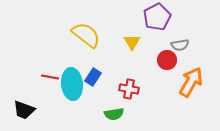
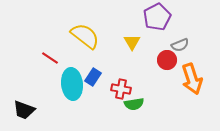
yellow semicircle: moved 1 px left, 1 px down
gray semicircle: rotated 12 degrees counterclockwise
red line: moved 19 px up; rotated 24 degrees clockwise
orange arrow: moved 1 px right, 3 px up; rotated 132 degrees clockwise
red cross: moved 8 px left
green semicircle: moved 20 px right, 10 px up
